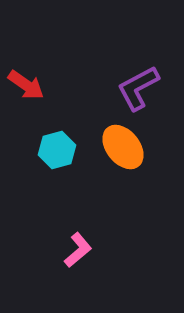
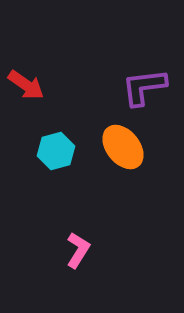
purple L-shape: moved 6 px right, 1 px up; rotated 21 degrees clockwise
cyan hexagon: moved 1 px left, 1 px down
pink L-shape: rotated 18 degrees counterclockwise
